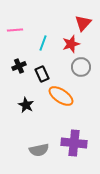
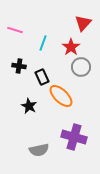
pink line: rotated 21 degrees clockwise
red star: moved 3 px down; rotated 18 degrees counterclockwise
black cross: rotated 32 degrees clockwise
black rectangle: moved 3 px down
orange ellipse: rotated 10 degrees clockwise
black star: moved 3 px right, 1 px down
purple cross: moved 6 px up; rotated 10 degrees clockwise
